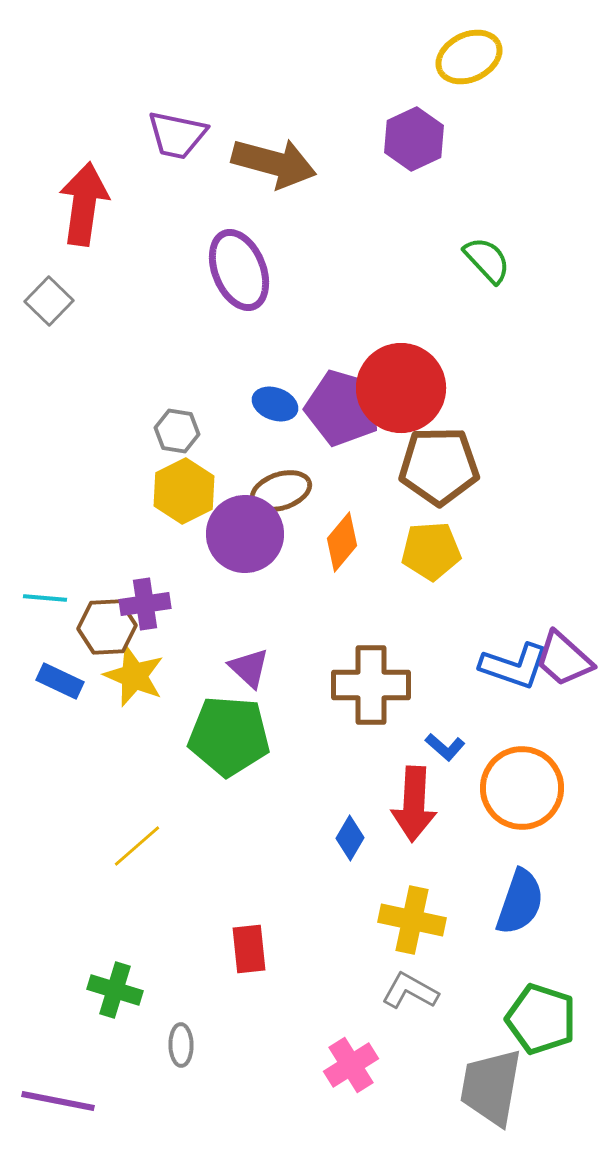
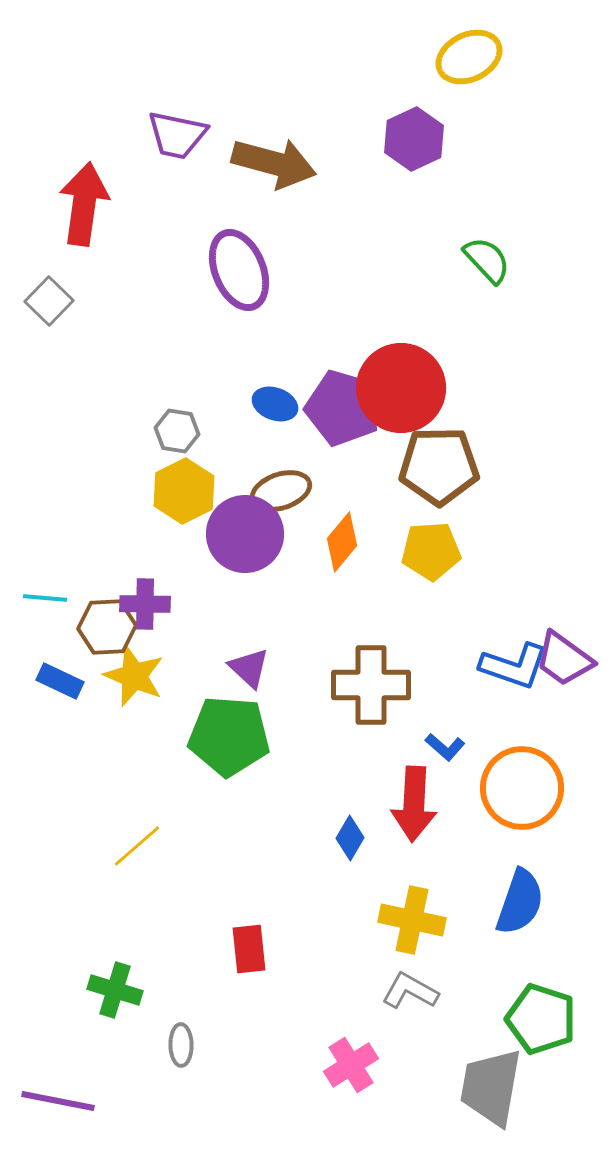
purple cross at (145, 604): rotated 9 degrees clockwise
purple trapezoid at (564, 659): rotated 6 degrees counterclockwise
